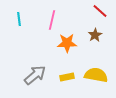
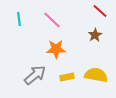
pink line: rotated 60 degrees counterclockwise
orange star: moved 11 px left, 6 px down
